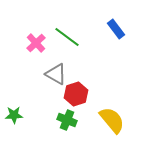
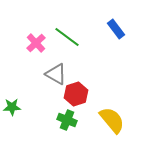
green star: moved 2 px left, 8 px up
